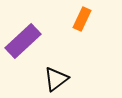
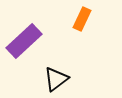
purple rectangle: moved 1 px right
